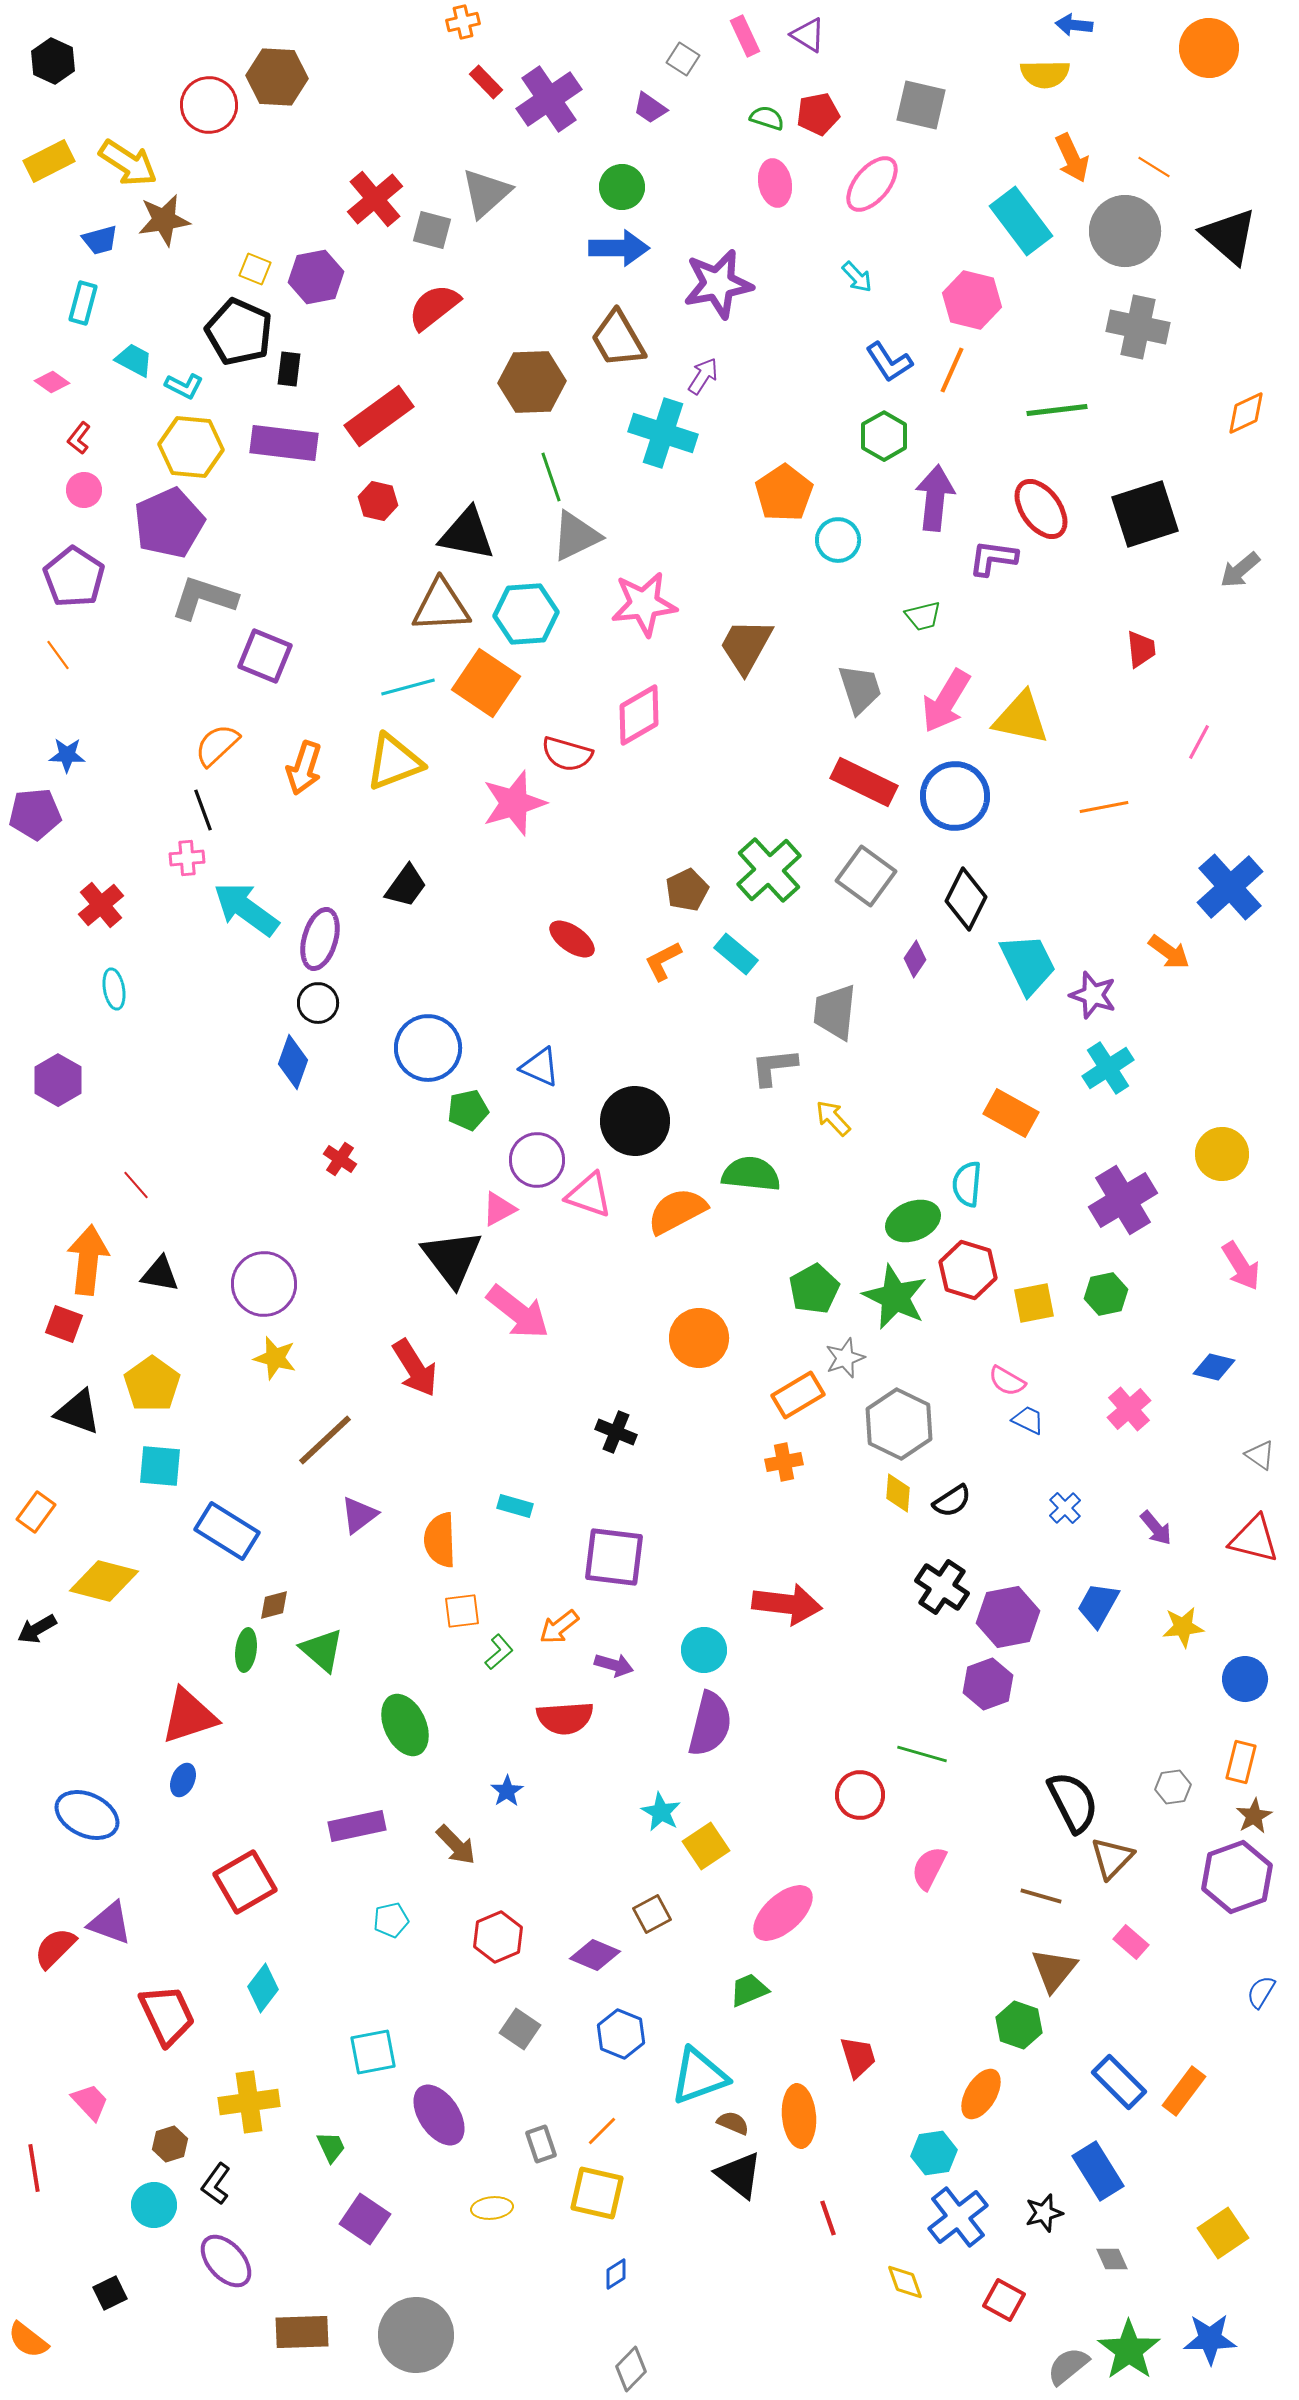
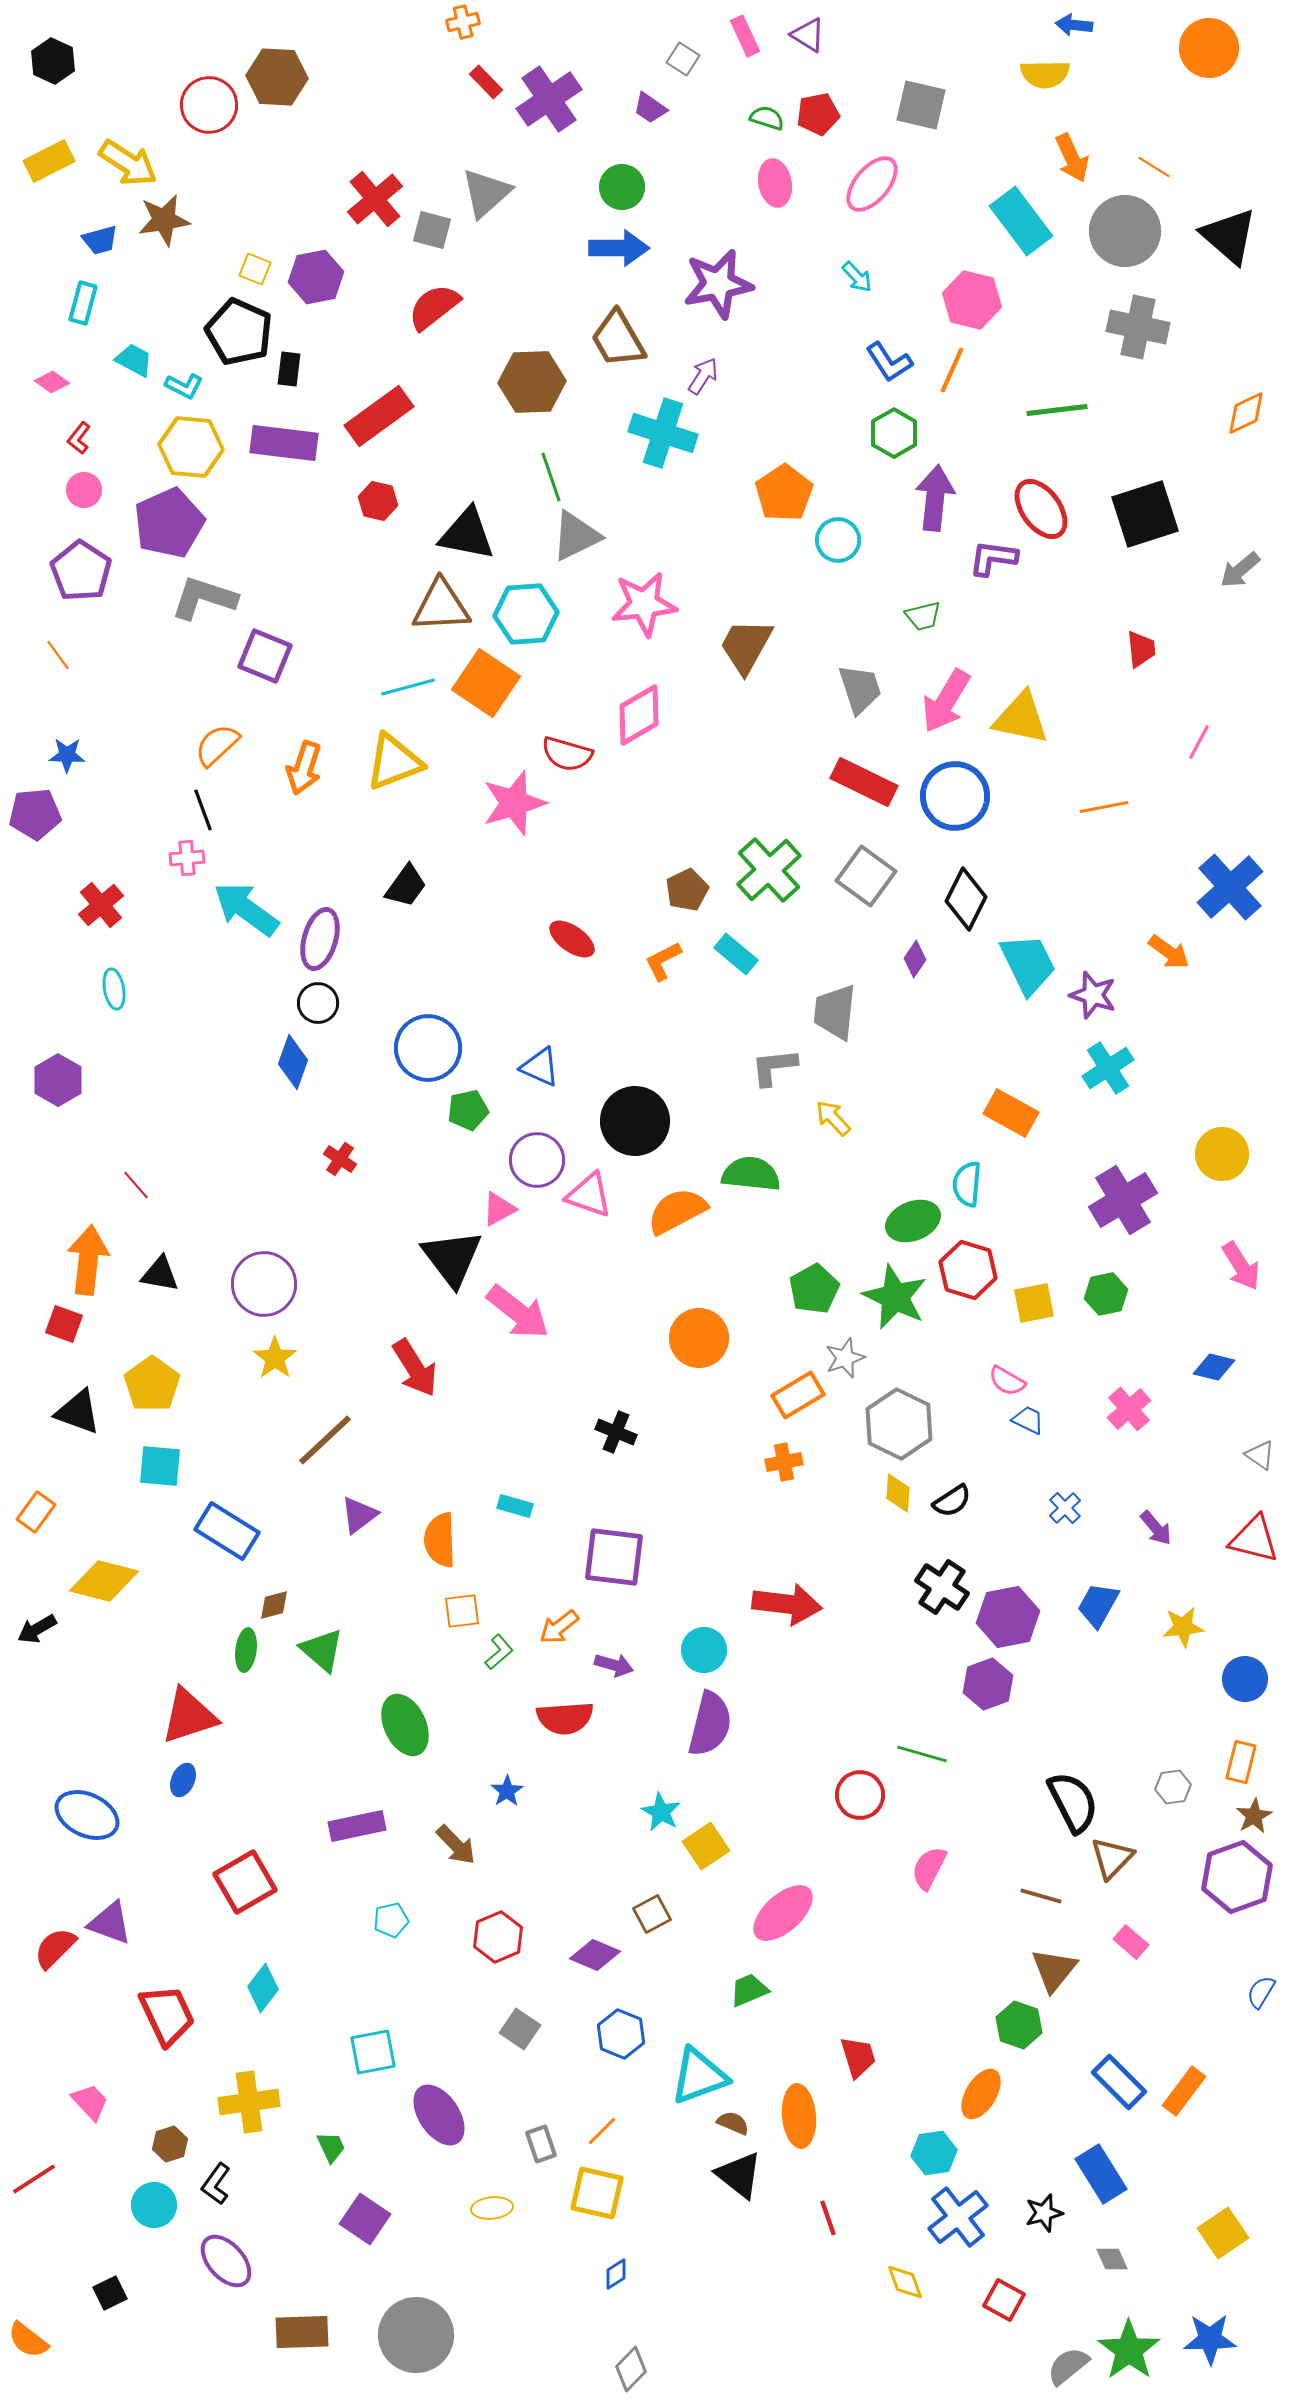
green hexagon at (884, 436): moved 10 px right, 3 px up
purple pentagon at (74, 577): moved 7 px right, 6 px up
yellow star at (275, 1358): rotated 21 degrees clockwise
red line at (34, 2168): moved 11 px down; rotated 66 degrees clockwise
blue rectangle at (1098, 2171): moved 3 px right, 3 px down
